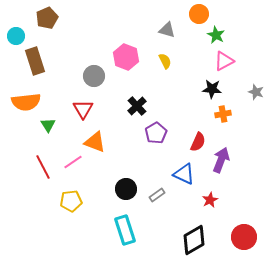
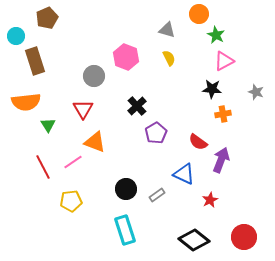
yellow semicircle: moved 4 px right, 3 px up
red semicircle: rotated 102 degrees clockwise
black diamond: rotated 68 degrees clockwise
